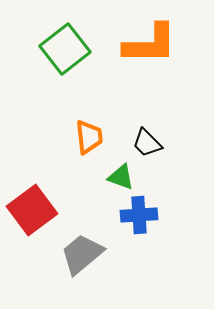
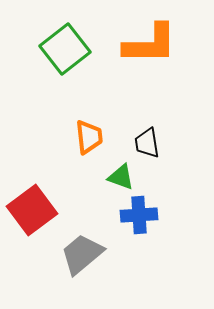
black trapezoid: rotated 36 degrees clockwise
